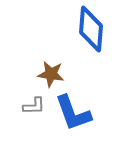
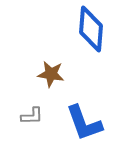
gray L-shape: moved 2 px left, 10 px down
blue L-shape: moved 11 px right, 10 px down
